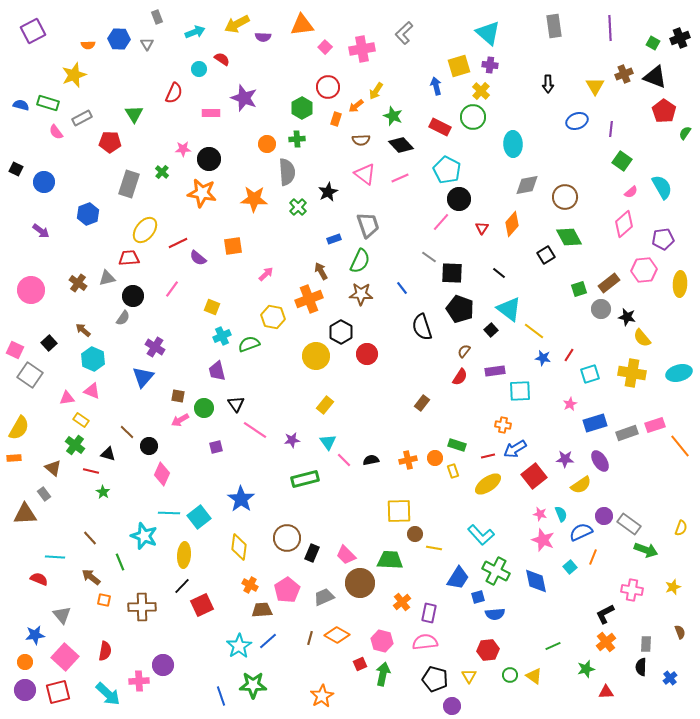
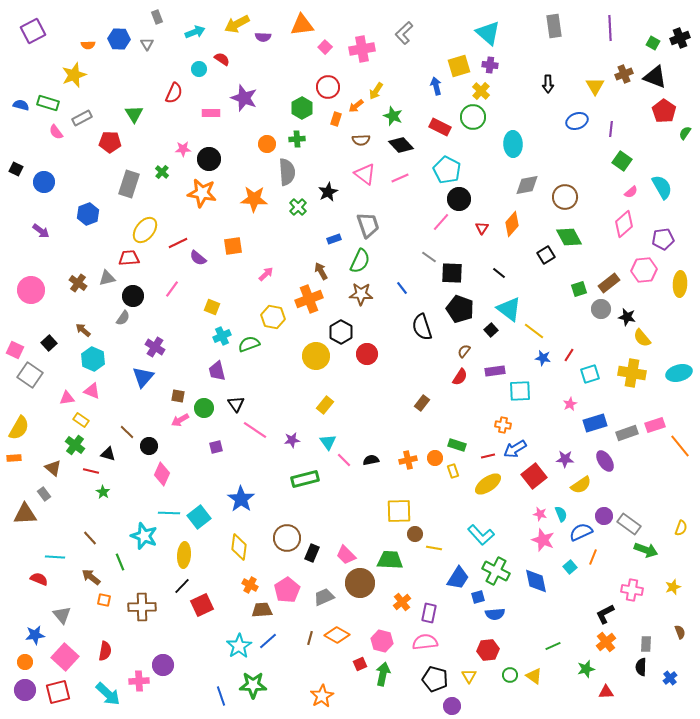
purple ellipse at (600, 461): moved 5 px right
